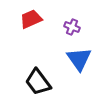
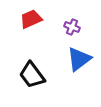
blue triangle: rotated 28 degrees clockwise
black trapezoid: moved 6 px left, 7 px up
